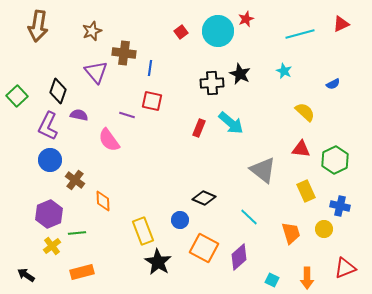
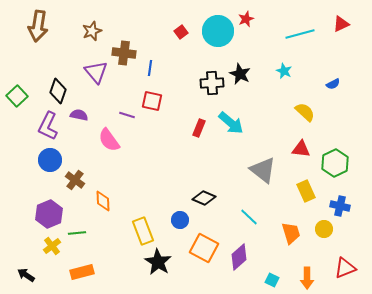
green hexagon at (335, 160): moved 3 px down
